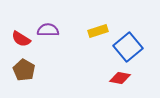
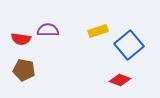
red semicircle: rotated 24 degrees counterclockwise
blue square: moved 1 px right, 2 px up
brown pentagon: rotated 20 degrees counterclockwise
red diamond: moved 2 px down; rotated 10 degrees clockwise
